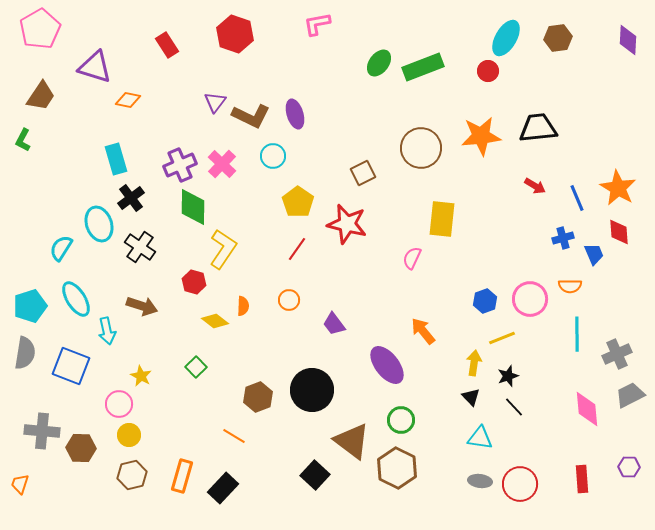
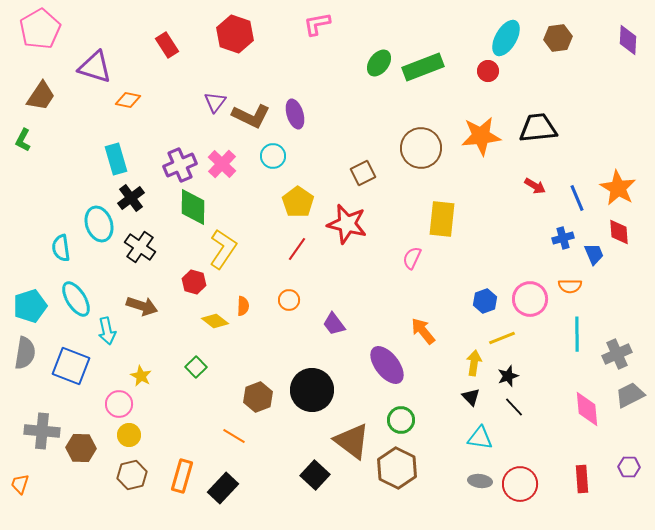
cyan semicircle at (61, 248): rotated 40 degrees counterclockwise
